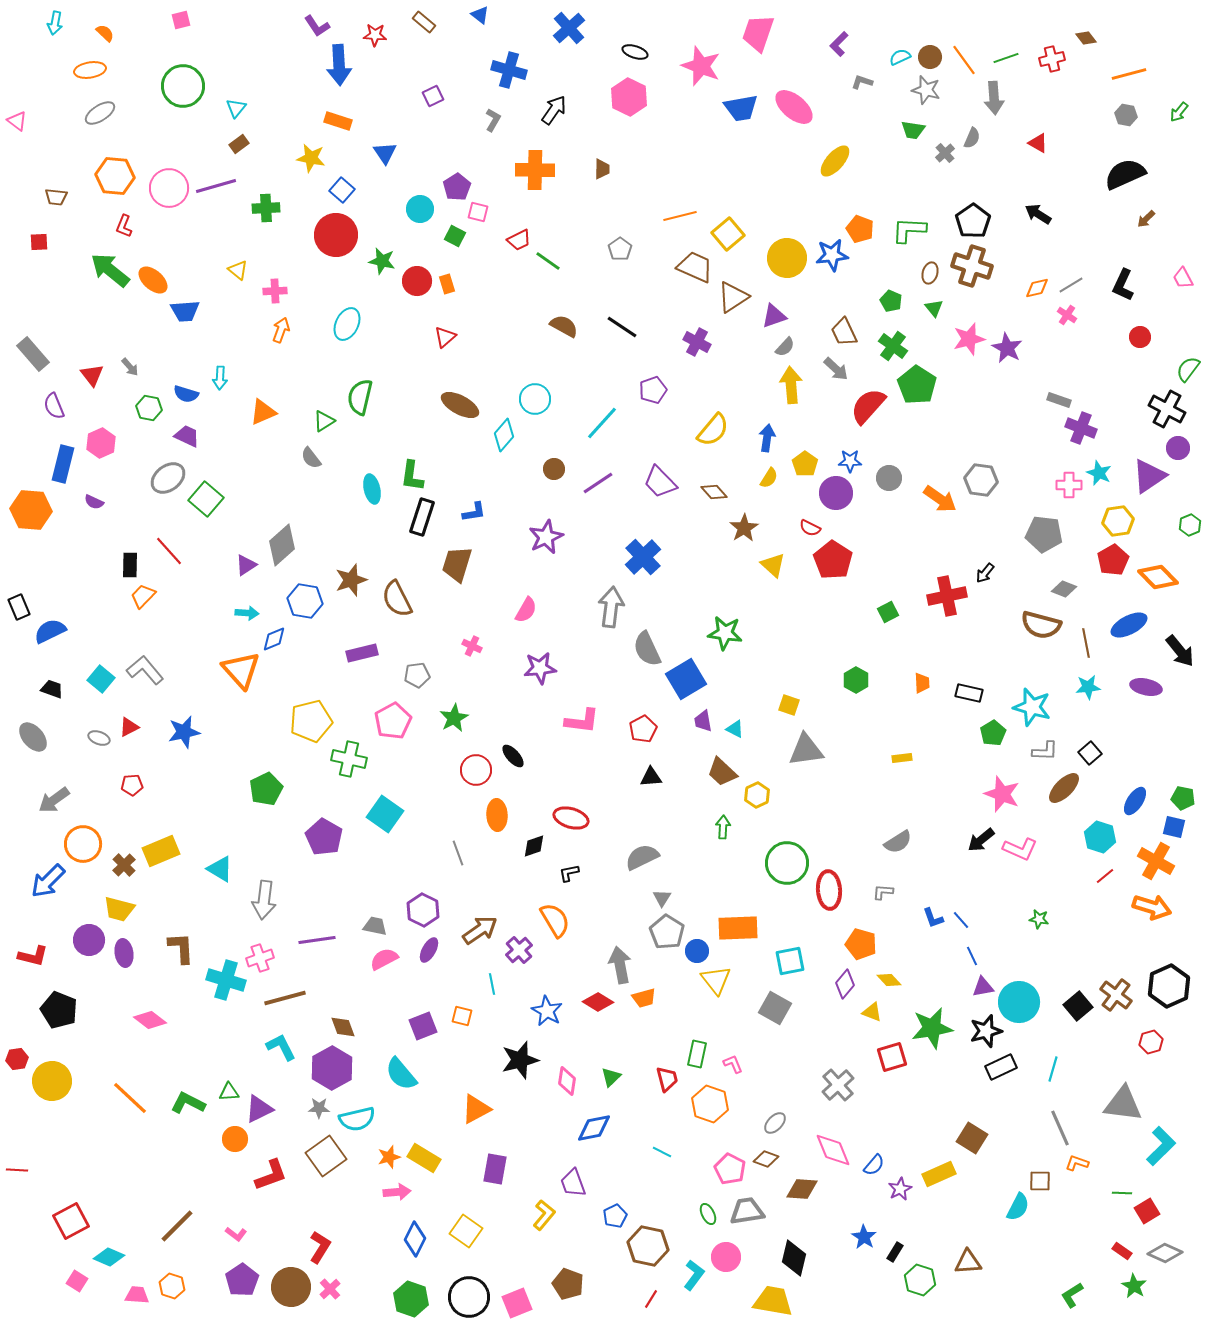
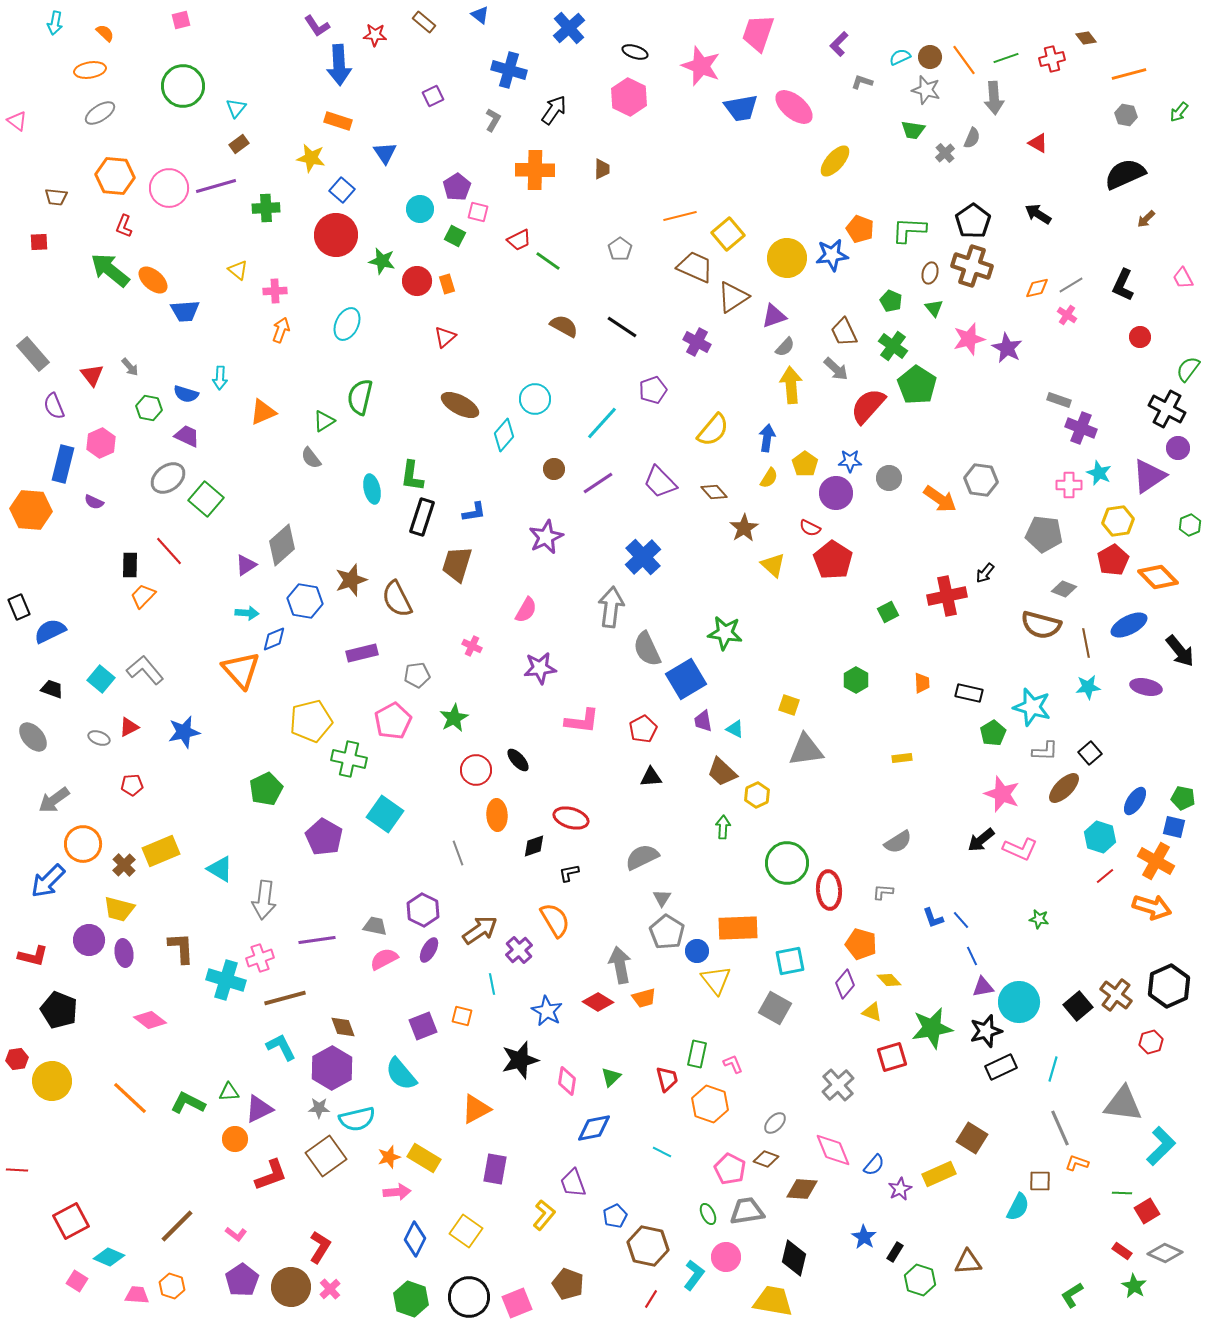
black ellipse at (513, 756): moved 5 px right, 4 px down
